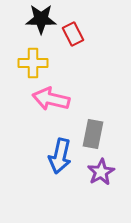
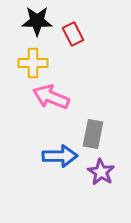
black star: moved 4 px left, 2 px down
pink arrow: moved 2 px up; rotated 9 degrees clockwise
blue arrow: rotated 104 degrees counterclockwise
purple star: rotated 12 degrees counterclockwise
